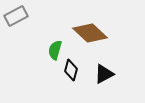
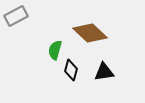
black triangle: moved 2 px up; rotated 20 degrees clockwise
